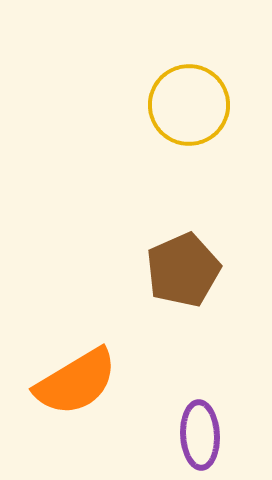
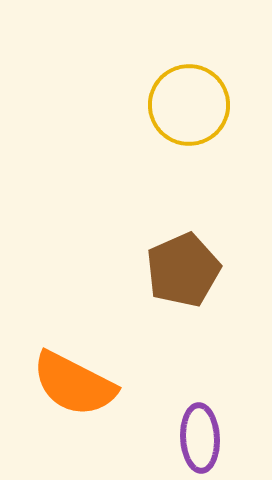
orange semicircle: moved 2 px left, 2 px down; rotated 58 degrees clockwise
purple ellipse: moved 3 px down
